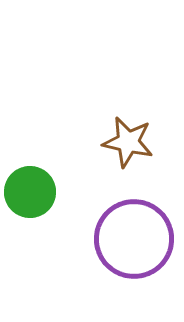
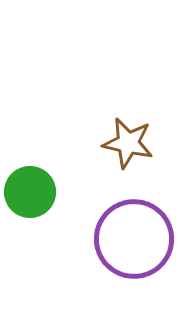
brown star: moved 1 px down
